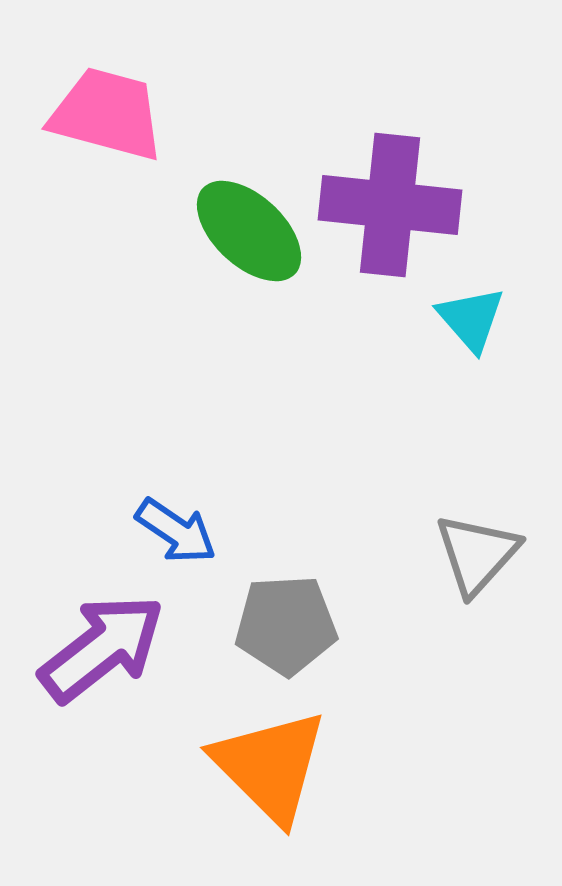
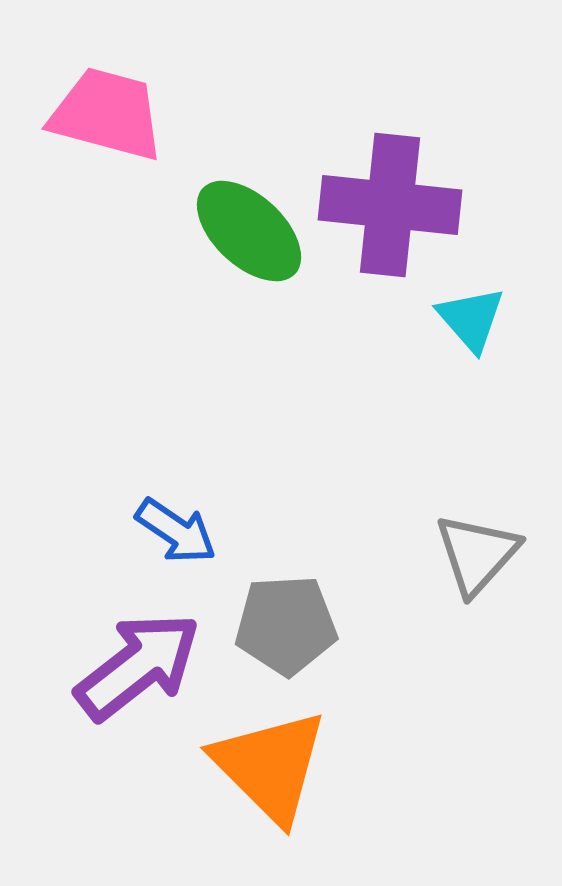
purple arrow: moved 36 px right, 18 px down
